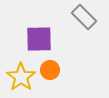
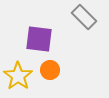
purple square: rotated 8 degrees clockwise
yellow star: moved 3 px left, 1 px up
